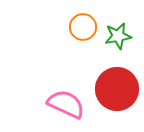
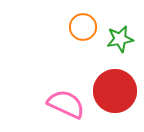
green star: moved 2 px right, 3 px down
red circle: moved 2 px left, 2 px down
